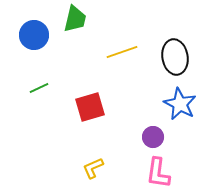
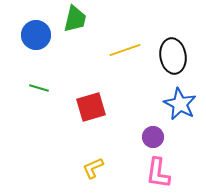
blue circle: moved 2 px right
yellow line: moved 3 px right, 2 px up
black ellipse: moved 2 px left, 1 px up
green line: rotated 42 degrees clockwise
red square: moved 1 px right
